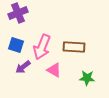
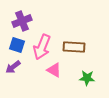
purple cross: moved 4 px right, 8 px down
blue square: moved 1 px right
purple arrow: moved 10 px left
